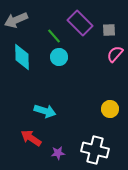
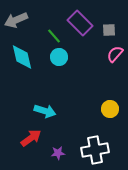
cyan diamond: rotated 12 degrees counterclockwise
red arrow: rotated 110 degrees clockwise
white cross: rotated 24 degrees counterclockwise
